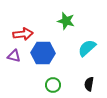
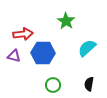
green star: rotated 18 degrees clockwise
